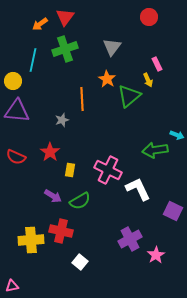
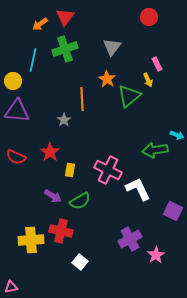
gray star: moved 2 px right; rotated 16 degrees counterclockwise
pink triangle: moved 1 px left, 1 px down
